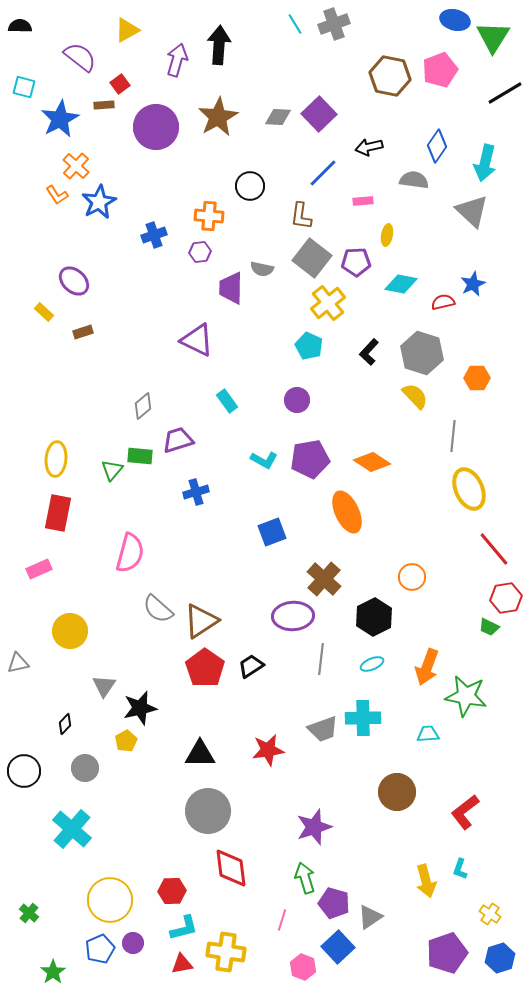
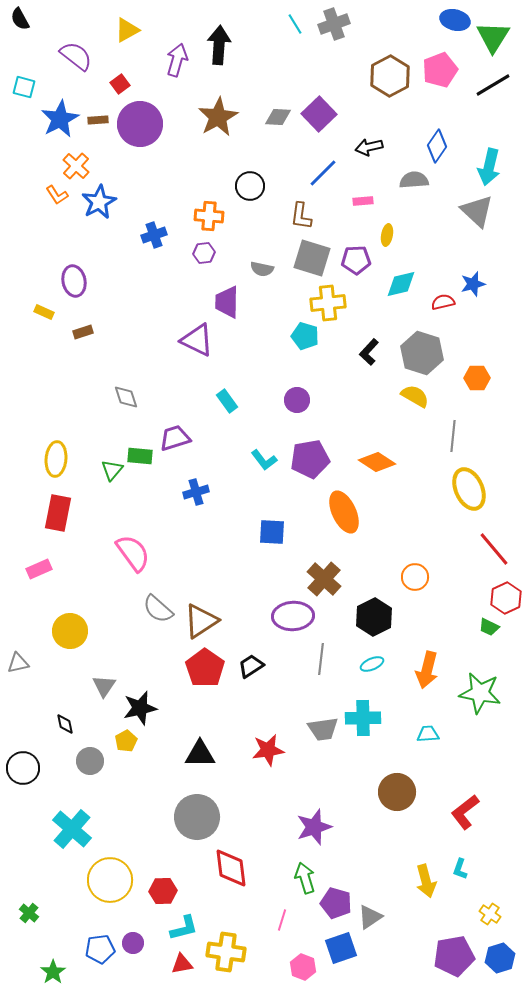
black semicircle at (20, 26): moved 7 px up; rotated 120 degrees counterclockwise
purple semicircle at (80, 57): moved 4 px left, 1 px up
brown hexagon at (390, 76): rotated 21 degrees clockwise
black line at (505, 93): moved 12 px left, 8 px up
brown rectangle at (104, 105): moved 6 px left, 15 px down
purple circle at (156, 127): moved 16 px left, 3 px up
cyan arrow at (485, 163): moved 4 px right, 4 px down
gray semicircle at (414, 180): rotated 12 degrees counterclockwise
gray triangle at (472, 211): moved 5 px right
purple hexagon at (200, 252): moved 4 px right, 1 px down
gray square at (312, 258): rotated 21 degrees counterclockwise
purple pentagon at (356, 262): moved 2 px up
purple ellipse at (74, 281): rotated 36 degrees clockwise
cyan diamond at (401, 284): rotated 24 degrees counterclockwise
blue star at (473, 284): rotated 10 degrees clockwise
purple trapezoid at (231, 288): moved 4 px left, 14 px down
yellow cross at (328, 303): rotated 32 degrees clockwise
yellow rectangle at (44, 312): rotated 18 degrees counterclockwise
cyan pentagon at (309, 346): moved 4 px left, 10 px up; rotated 8 degrees counterclockwise
yellow semicircle at (415, 396): rotated 16 degrees counterclockwise
gray diamond at (143, 406): moved 17 px left, 9 px up; rotated 68 degrees counterclockwise
purple trapezoid at (178, 440): moved 3 px left, 2 px up
cyan L-shape at (264, 460): rotated 24 degrees clockwise
orange diamond at (372, 462): moved 5 px right
orange ellipse at (347, 512): moved 3 px left
blue square at (272, 532): rotated 24 degrees clockwise
pink semicircle at (130, 553): moved 3 px right; rotated 51 degrees counterclockwise
orange circle at (412, 577): moved 3 px right
red hexagon at (506, 598): rotated 16 degrees counterclockwise
orange arrow at (427, 667): moved 3 px down; rotated 6 degrees counterclockwise
green star at (466, 696): moved 14 px right, 3 px up
black diamond at (65, 724): rotated 55 degrees counterclockwise
gray trapezoid at (323, 729): rotated 12 degrees clockwise
gray circle at (85, 768): moved 5 px right, 7 px up
black circle at (24, 771): moved 1 px left, 3 px up
gray circle at (208, 811): moved 11 px left, 6 px down
red hexagon at (172, 891): moved 9 px left
yellow circle at (110, 900): moved 20 px up
purple pentagon at (334, 903): moved 2 px right
blue square at (338, 947): moved 3 px right, 1 px down; rotated 24 degrees clockwise
blue pentagon at (100, 949): rotated 16 degrees clockwise
purple pentagon at (447, 953): moved 7 px right, 3 px down; rotated 9 degrees clockwise
